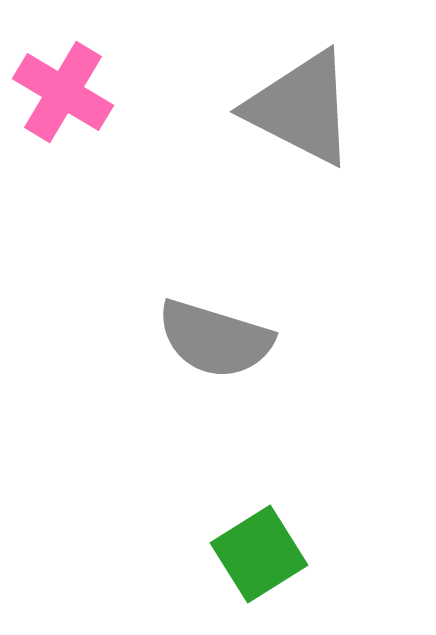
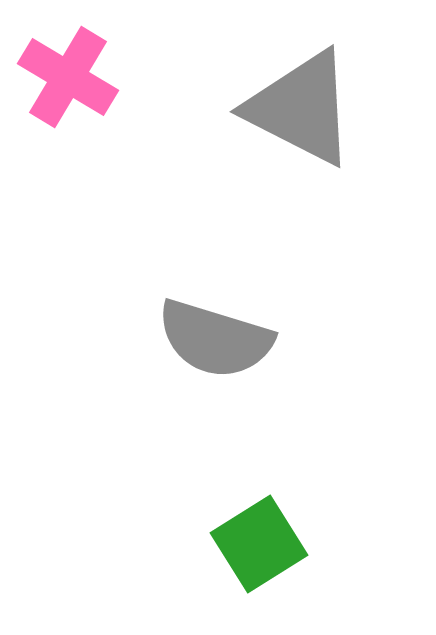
pink cross: moved 5 px right, 15 px up
green square: moved 10 px up
